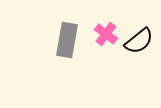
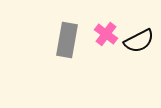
black semicircle: rotated 12 degrees clockwise
